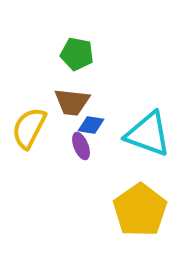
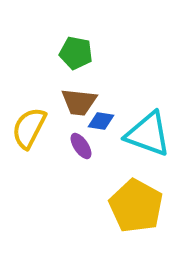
green pentagon: moved 1 px left, 1 px up
brown trapezoid: moved 7 px right
blue diamond: moved 10 px right, 4 px up
purple ellipse: rotated 12 degrees counterclockwise
yellow pentagon: moved 4 px left, 4 px up; rotated 8 degrees counterclockwise
